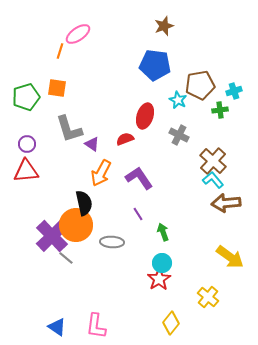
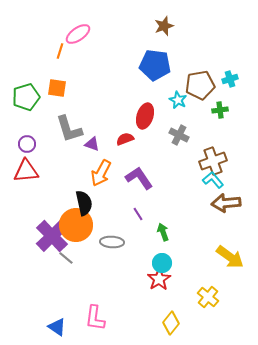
cyan cross: moved 4 px left, 12 px up
purple triangle: rotated 14 degrees counterclockwise
brown cross: rotated 28 degrees clockwise
pink L-shape: moved 1 px left, 8 px up
